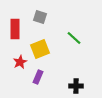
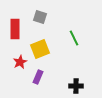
green line: rotated 21 degrees clockwise
